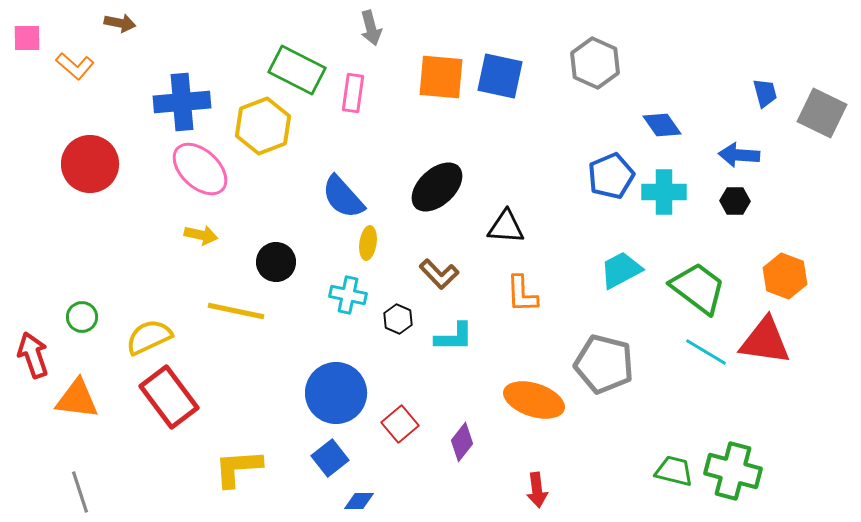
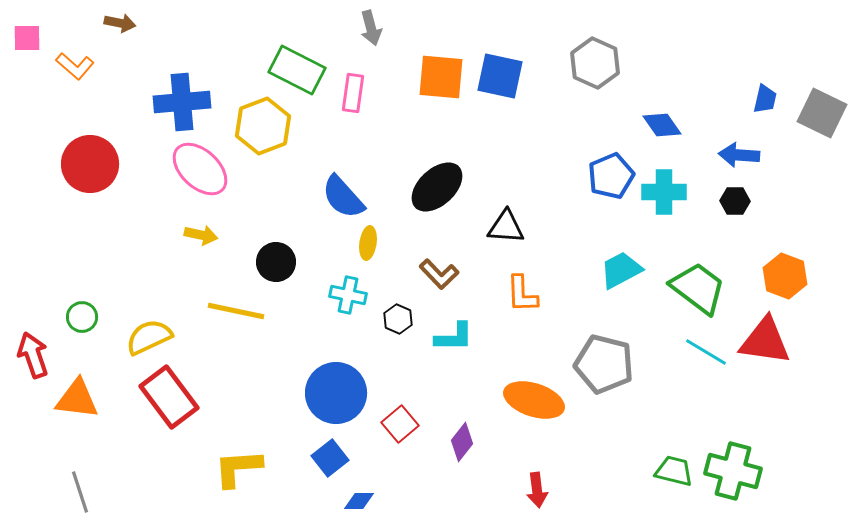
blue trapezoid at (765, 93): moved 6 px down; rotated 28 degrees clockwise
